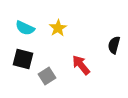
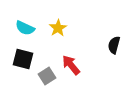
red arrow: moved 10 px left
